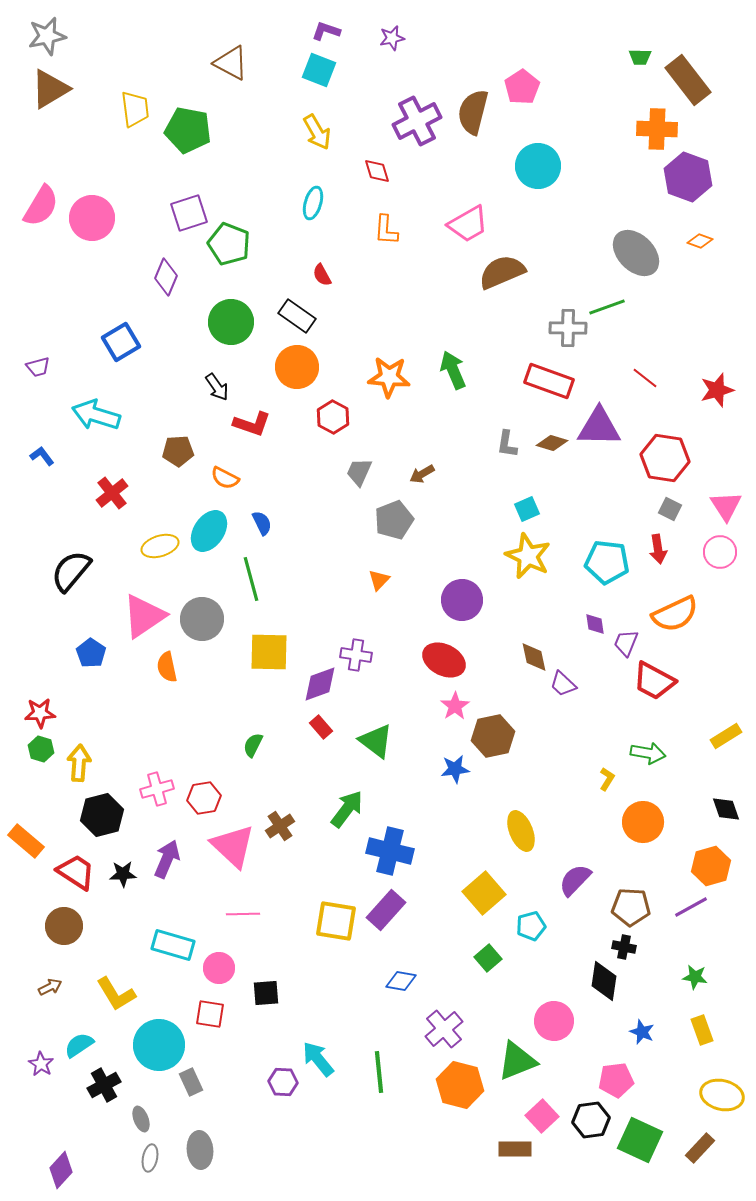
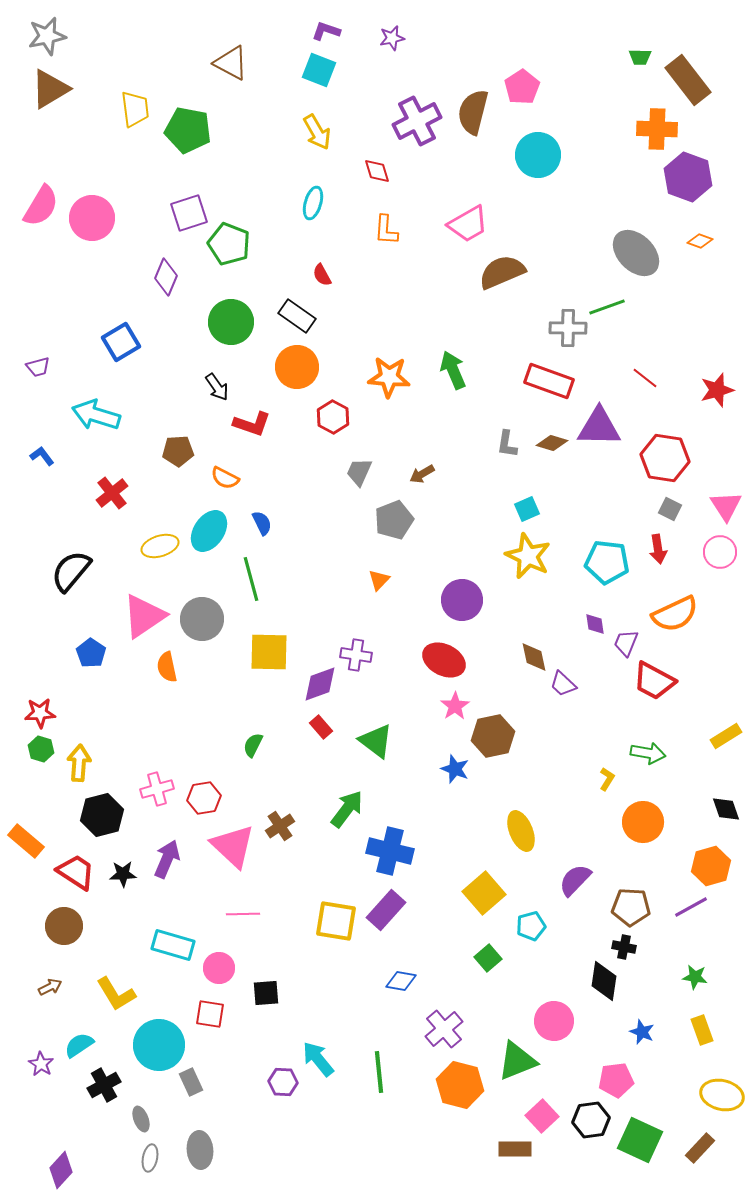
cyan circle at (538, 166): moved 11 px up
blue star at (455, 769): rotated 28 degrees clockwise
